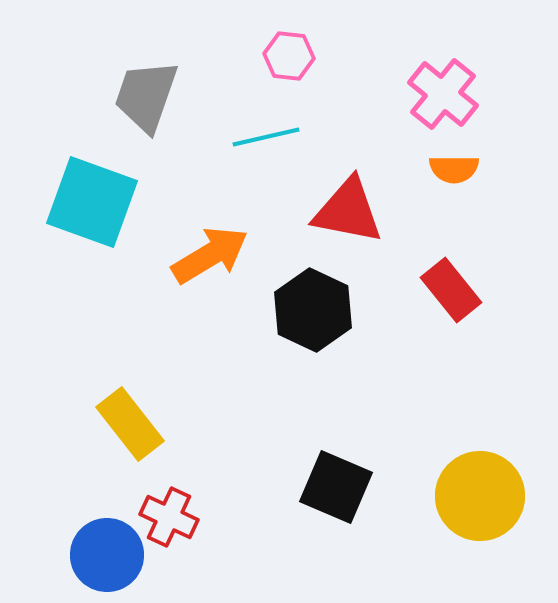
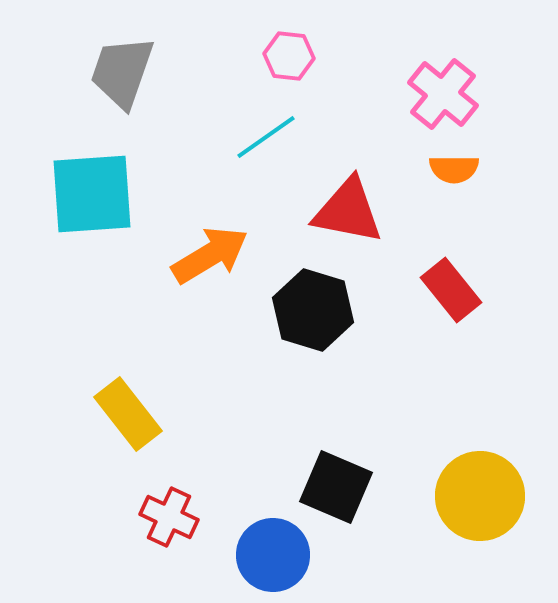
gray trapezoid: moved 24 px left, 24 px up
cyan line: rotated 22 degrees counterclockwise
cyan square: moved 8 px up; rotated 24 degrees counterclockwise
black hexagon: rotated 8 degrees counterclockwise
yellow rectangle: moved 2 px left, 10 px up
blue circle: moved 166 px right
